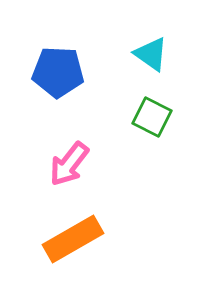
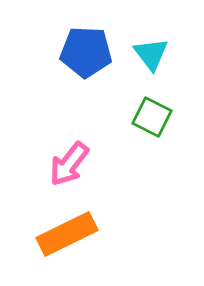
cyan triangle: rotated 18 degrees clockwise
blue pentagon: moved 28 px right, 20 px up
orange rectangle: moved 6 px left, 5 px up; rotated 4 degrees clockwise
